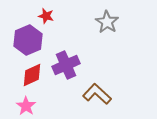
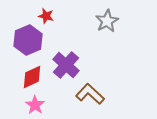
gray star: moved 1 px up; rotated 10 degrees clockwise
purple cross: rotated 24 degrees counterclockwise
red diamond: moved 2 px down
brown L-shape: moved 7 px left
pink star: moved 9 px right, 1 px up
